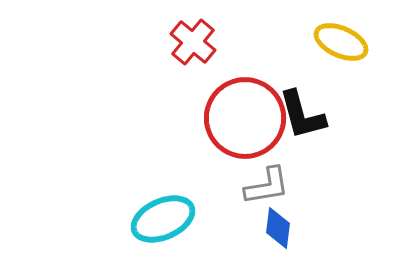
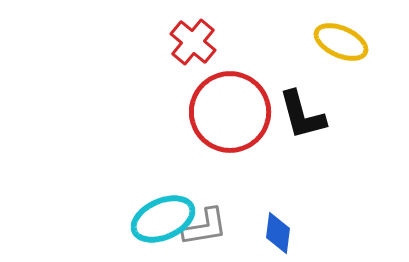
red circle: moved 15 px left, 6 px up
gray L-shape: moved 62 px left, 41 px down
blue diamond: moved 5 px down
